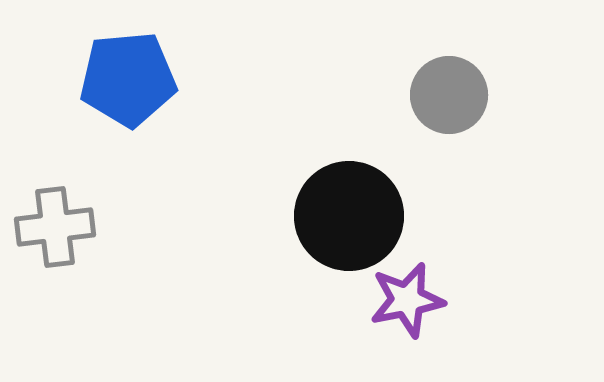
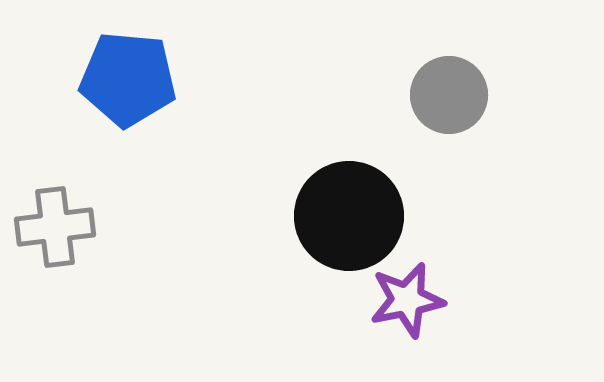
blue pentagon: rotated 10 degrees clockwise
